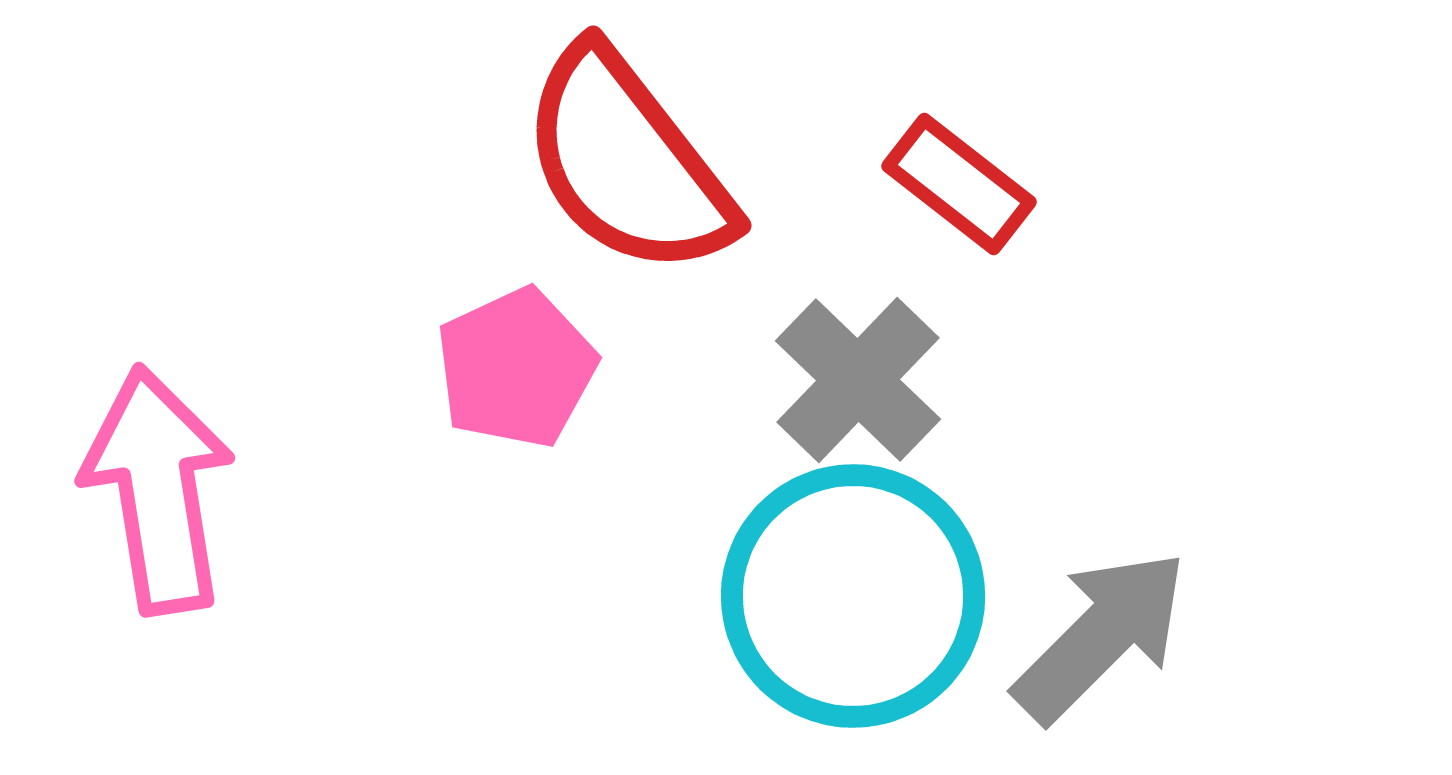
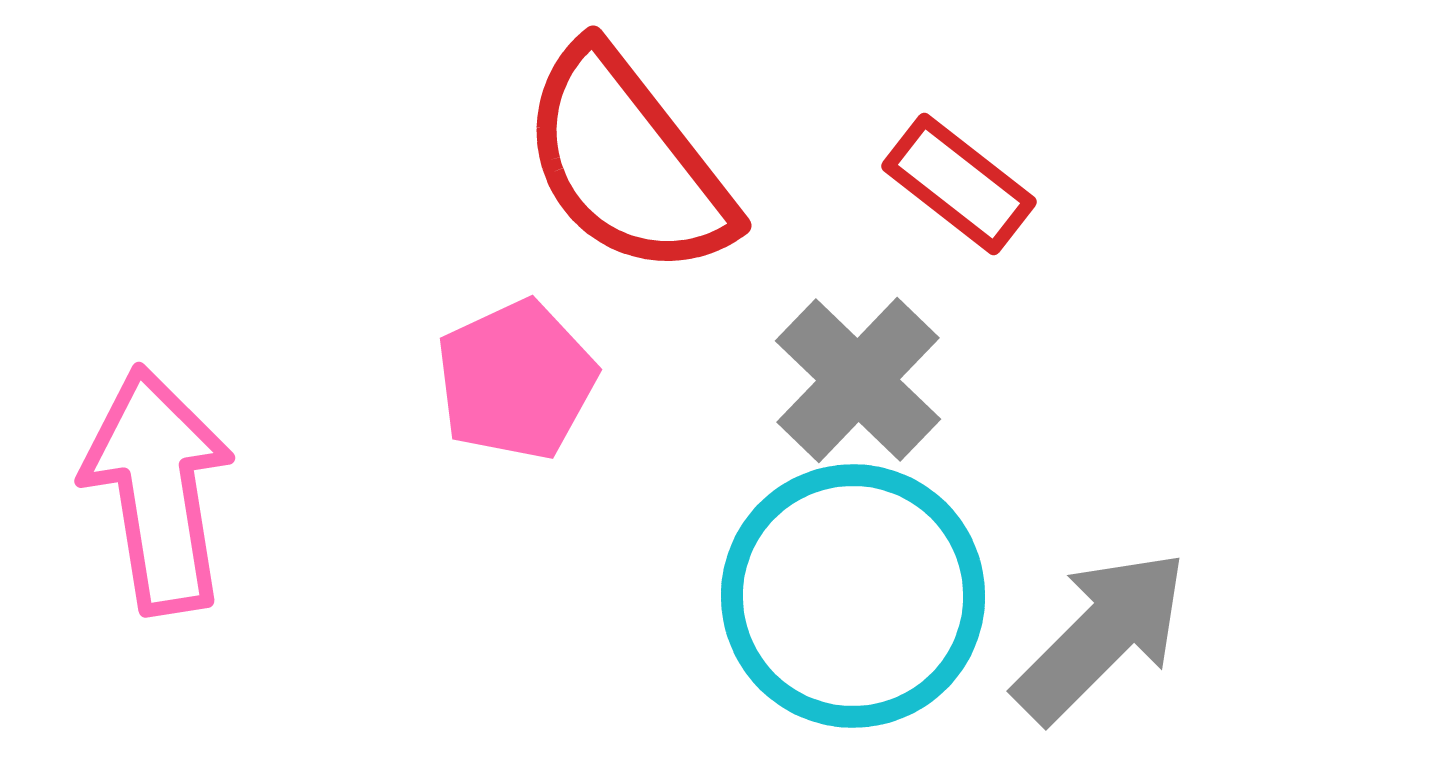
pink pentagon: moved 12 px down
